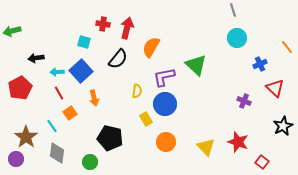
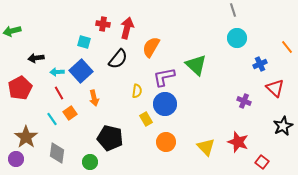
cyan line: moved 7 px up
